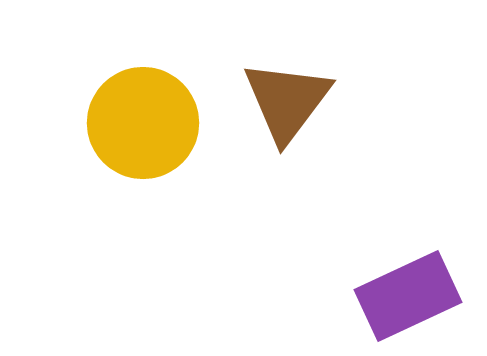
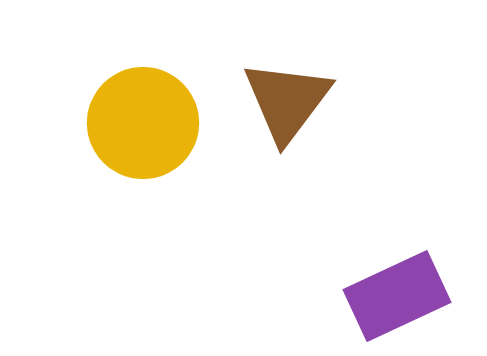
purple rectangle: moved 11 px left
